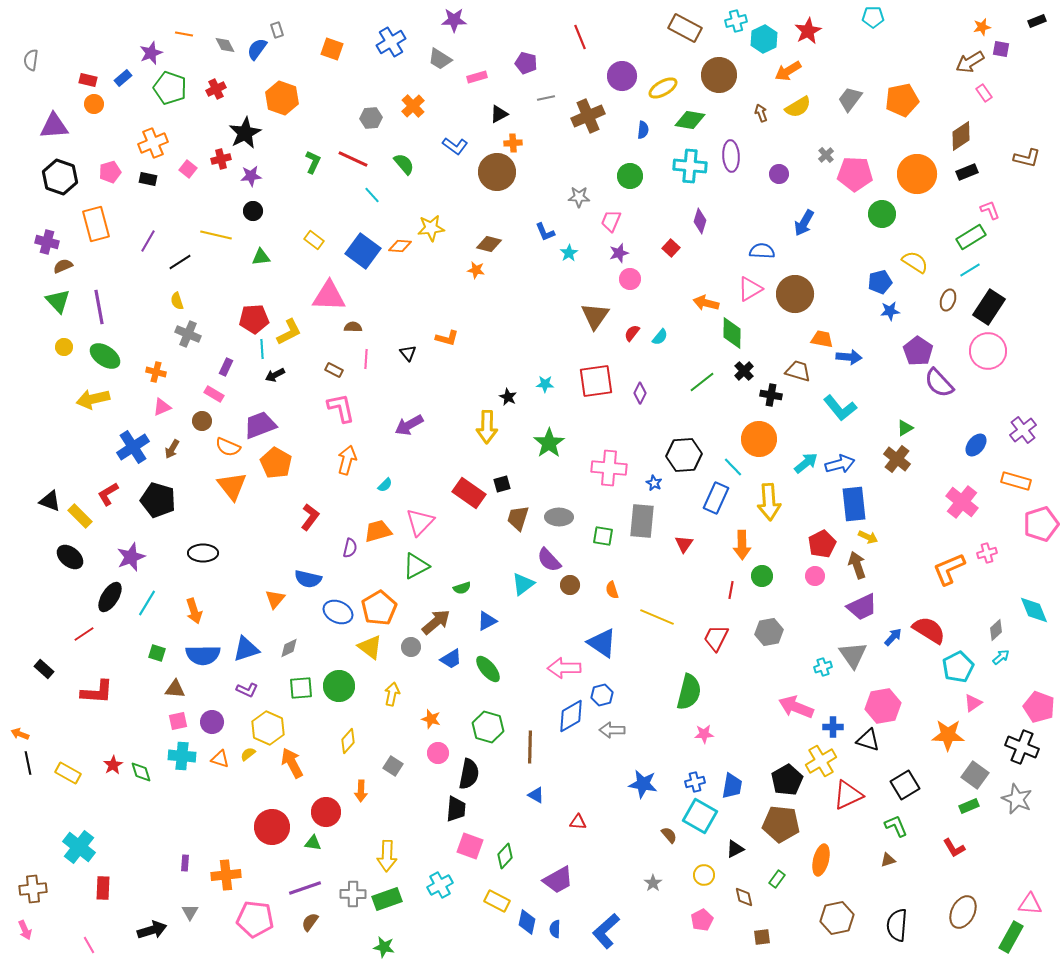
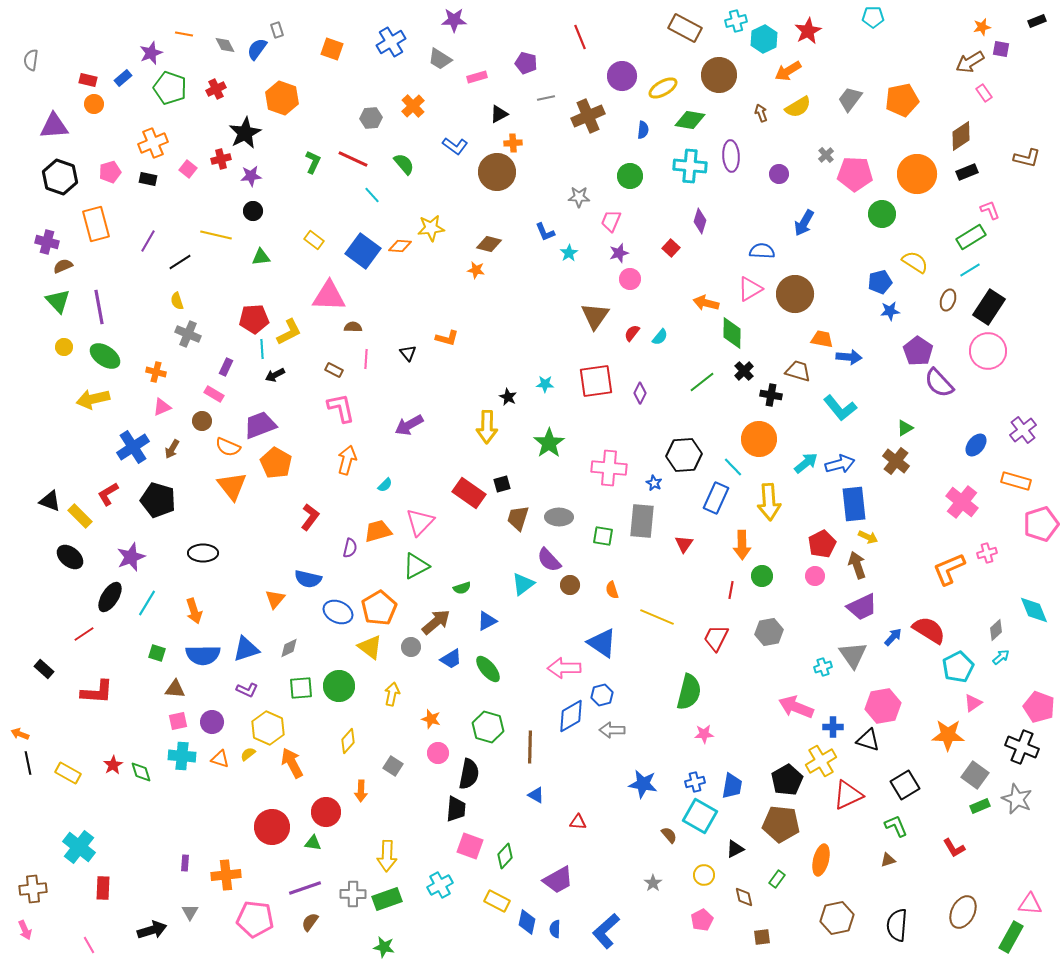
brown cross at (897, 459): moved 1 px left, 2 px down
green rectangle at (969, 806): moved 11 px right
